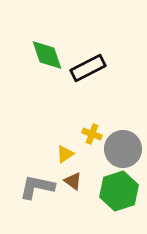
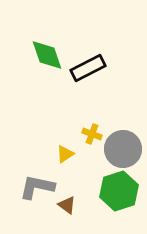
brown triangle: moved 6 px left, 24 px down
